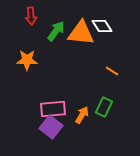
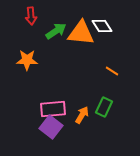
green arrow: rotated 20 degrees clockwise
